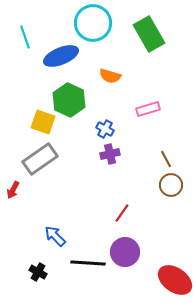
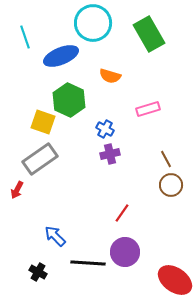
red arrow: moved 4 px right
